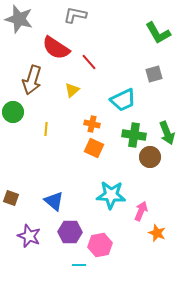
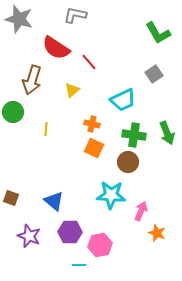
gray square: rotated 18 degrees counterclockwise
brown circle: moved 22 px left, 5 px down
